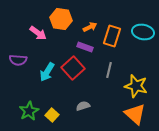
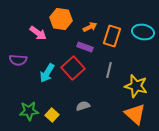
cyan arrow: moved 1 px down
green star: rotated 24 degrees clockwise
